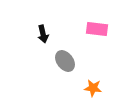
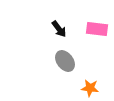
black arrow: moved 16 px right, 5 px up; rotated 24 degrees counterclockwise
orange star: moved 3 px left
